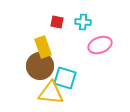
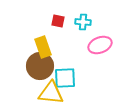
red square: moved 1 px right, 1 px up
cyan square: rotated 20 degrees counterclockwise
